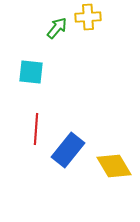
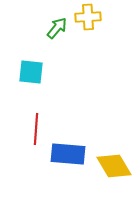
blue rectangle: moved 4 px down; rotated 56 degrees clockwise
